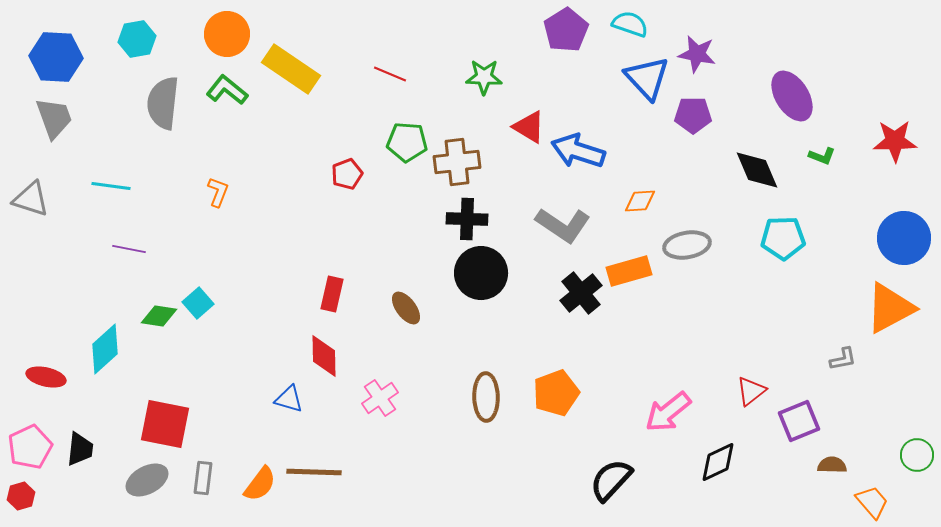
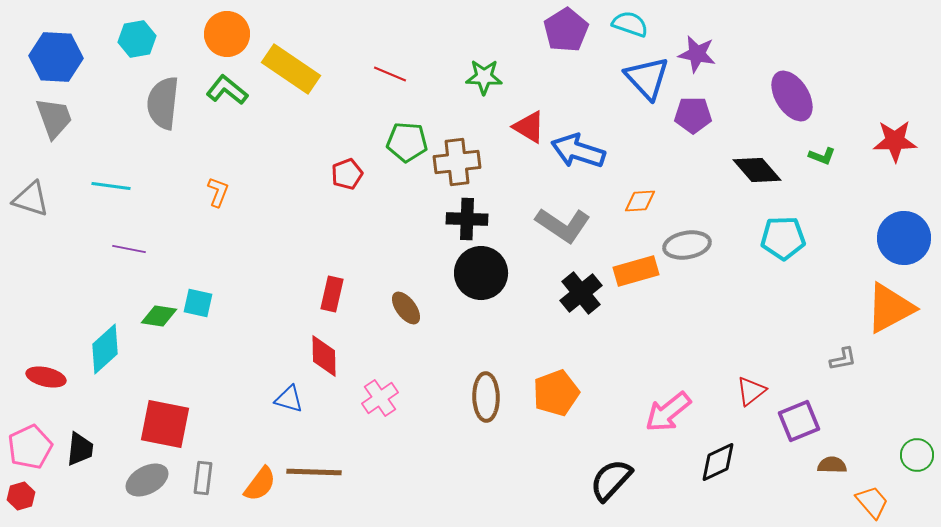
black diamond at (757, 170): rotated 18 degrees counterclockwise
orange rectangle at (629, 271): moved 7 px right
cyan square at (198, 303): rotated 36 degrees counterclockwise
